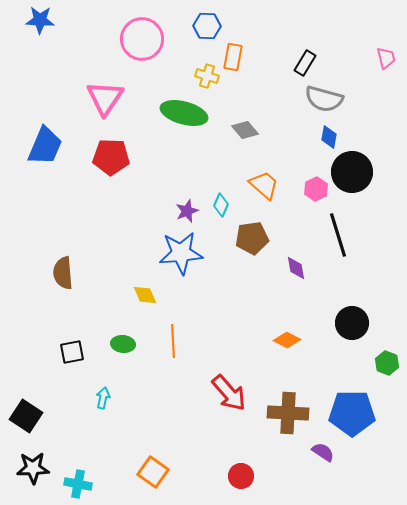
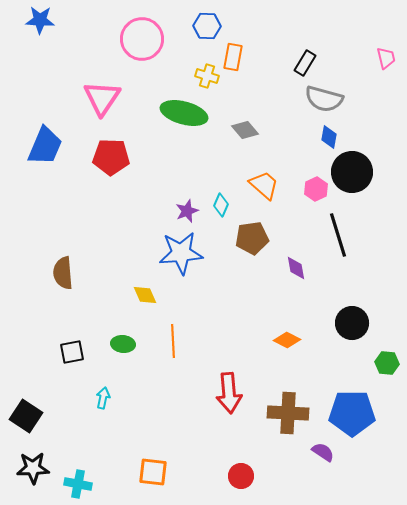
pink triangle at (105, 98): moved 3 px left
green hexagon at (387, 363): rotated 15 degrees counterclockwise
red arrow at (229, 393): rotated 36 degrees clockwise
orange square at (153, 472): rotated 28 degrees counterclockwise
